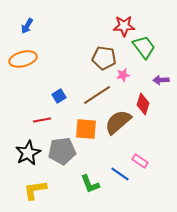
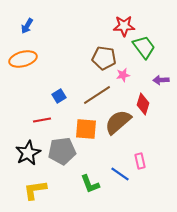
pink rectangle: rotated 42 degrees clockwise
